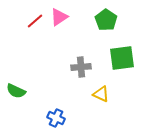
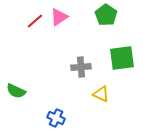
green pentagon: moved 5 px up
